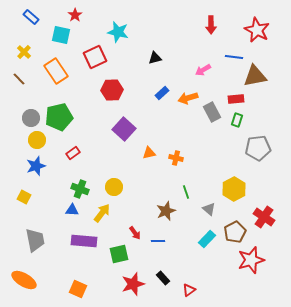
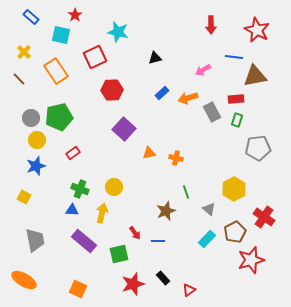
yellow arrow at (102, 213): rotated 24 degrees counterclockwise
purple rectangle at (84, 241): rotated 35 degrees clockwise
